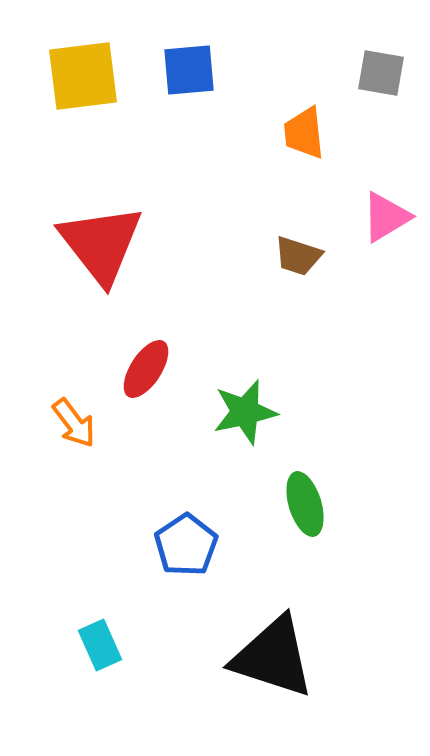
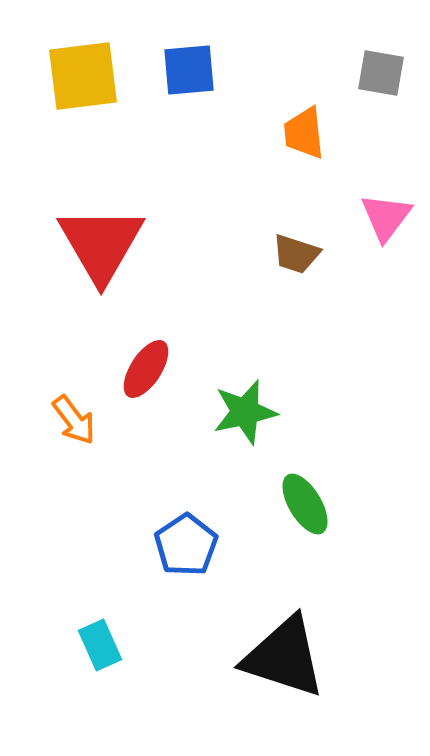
pink triangle: rotated 22 degrees counterclockwise
red triangle: rotated 8 degrees clockwise
brown trapezoid: moved 2 px left, 2 px up
orange arrow: moved 3 px up
green ellipse: rotated 14 degrees counterclockwise
black triangle: moved 11 px right
